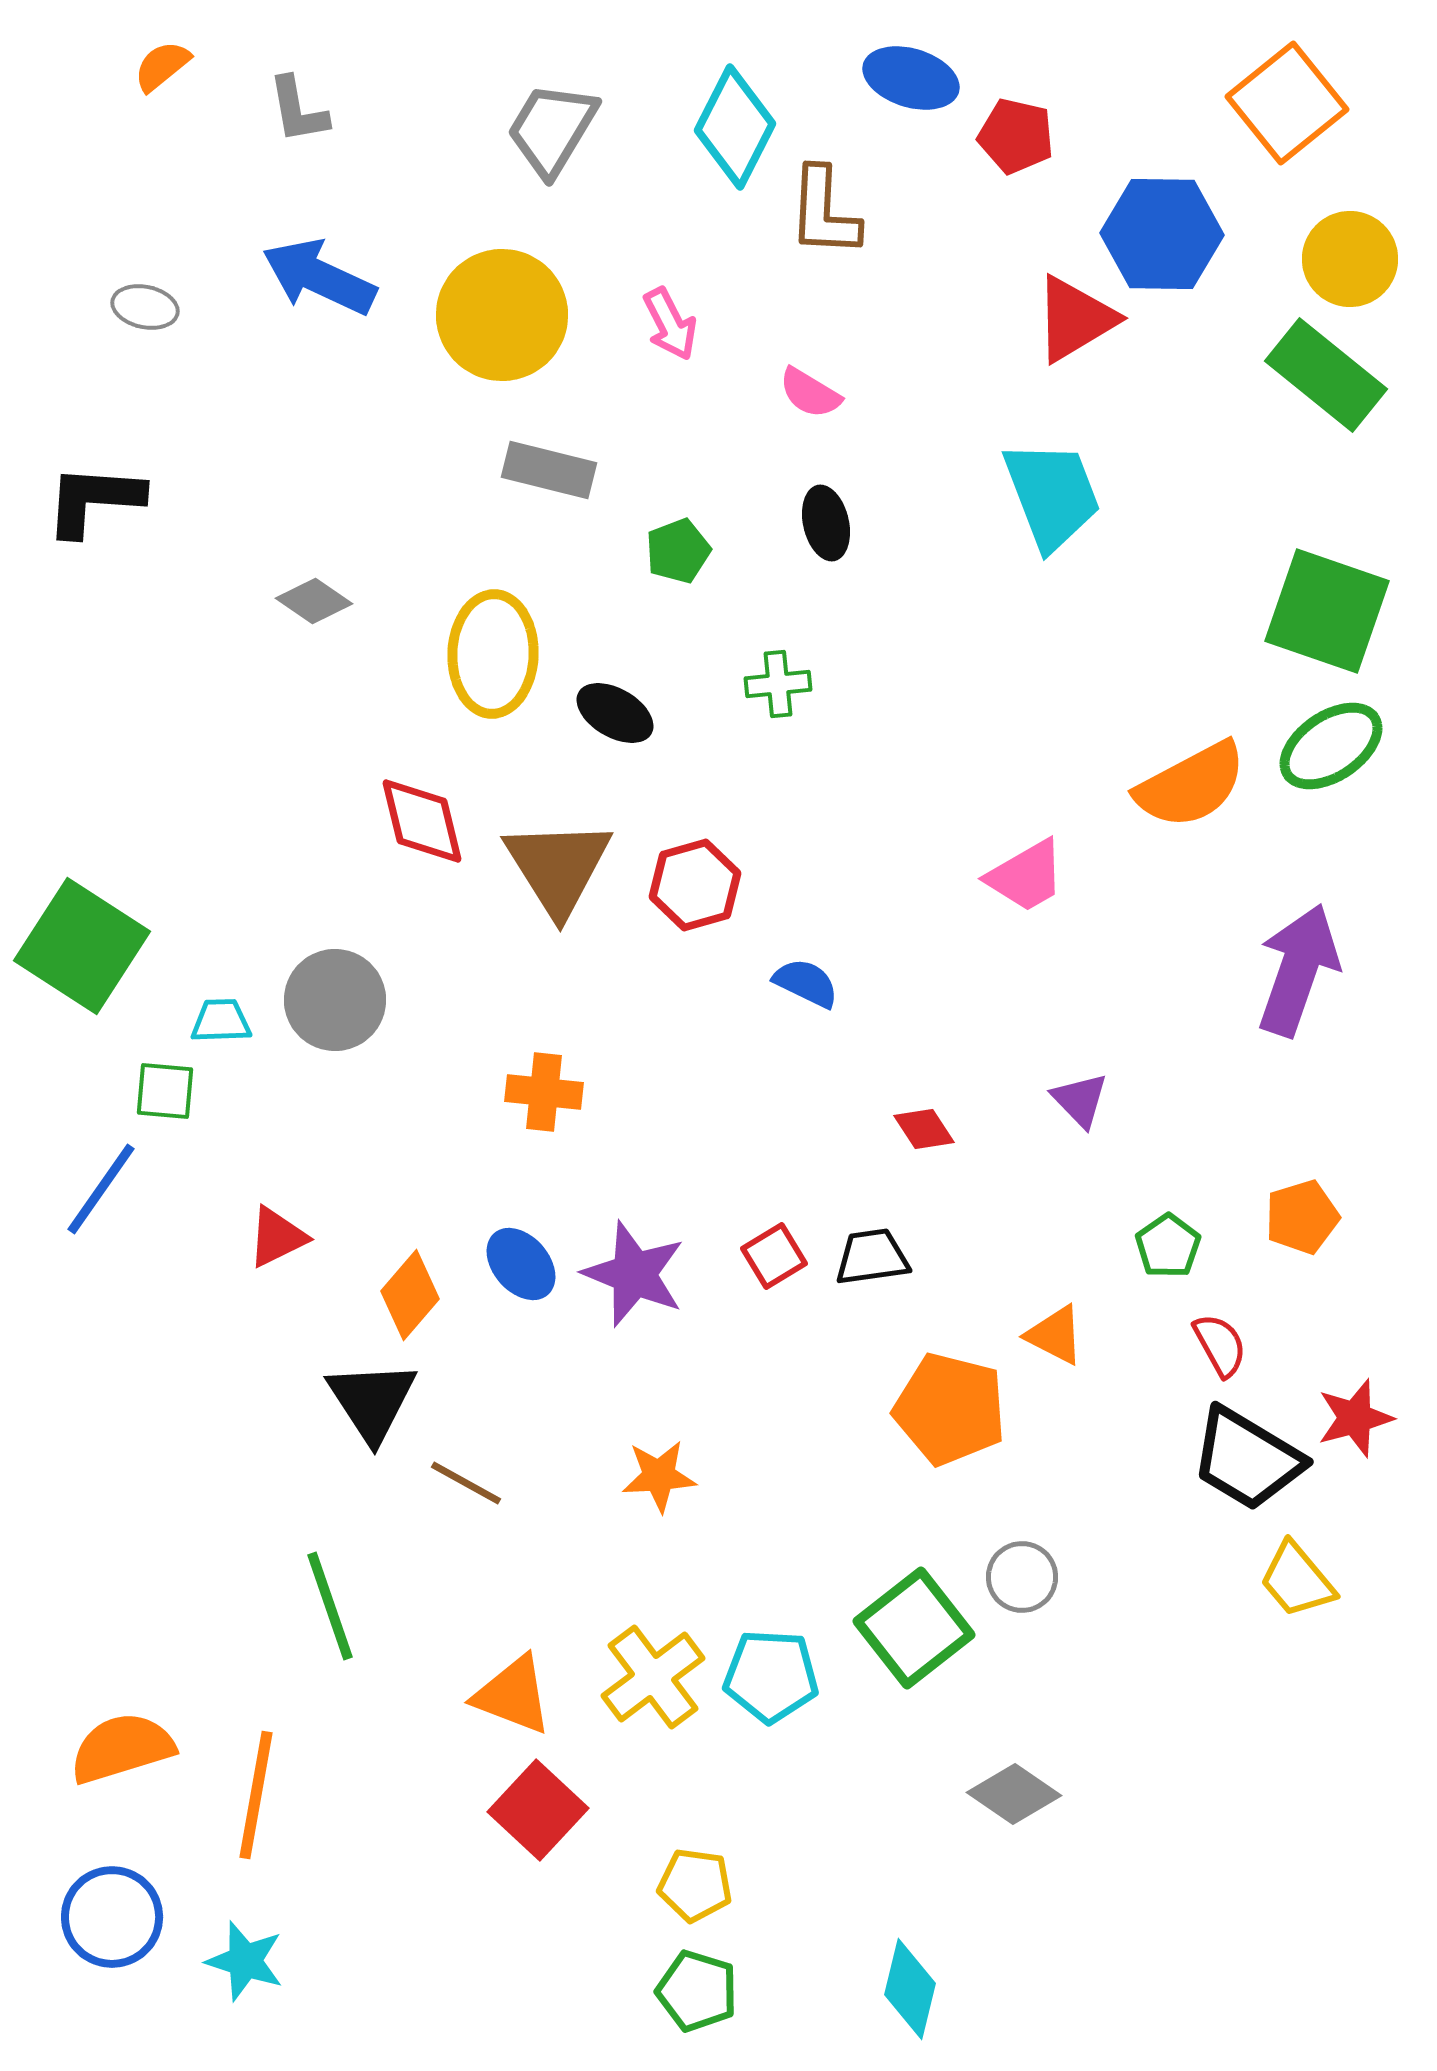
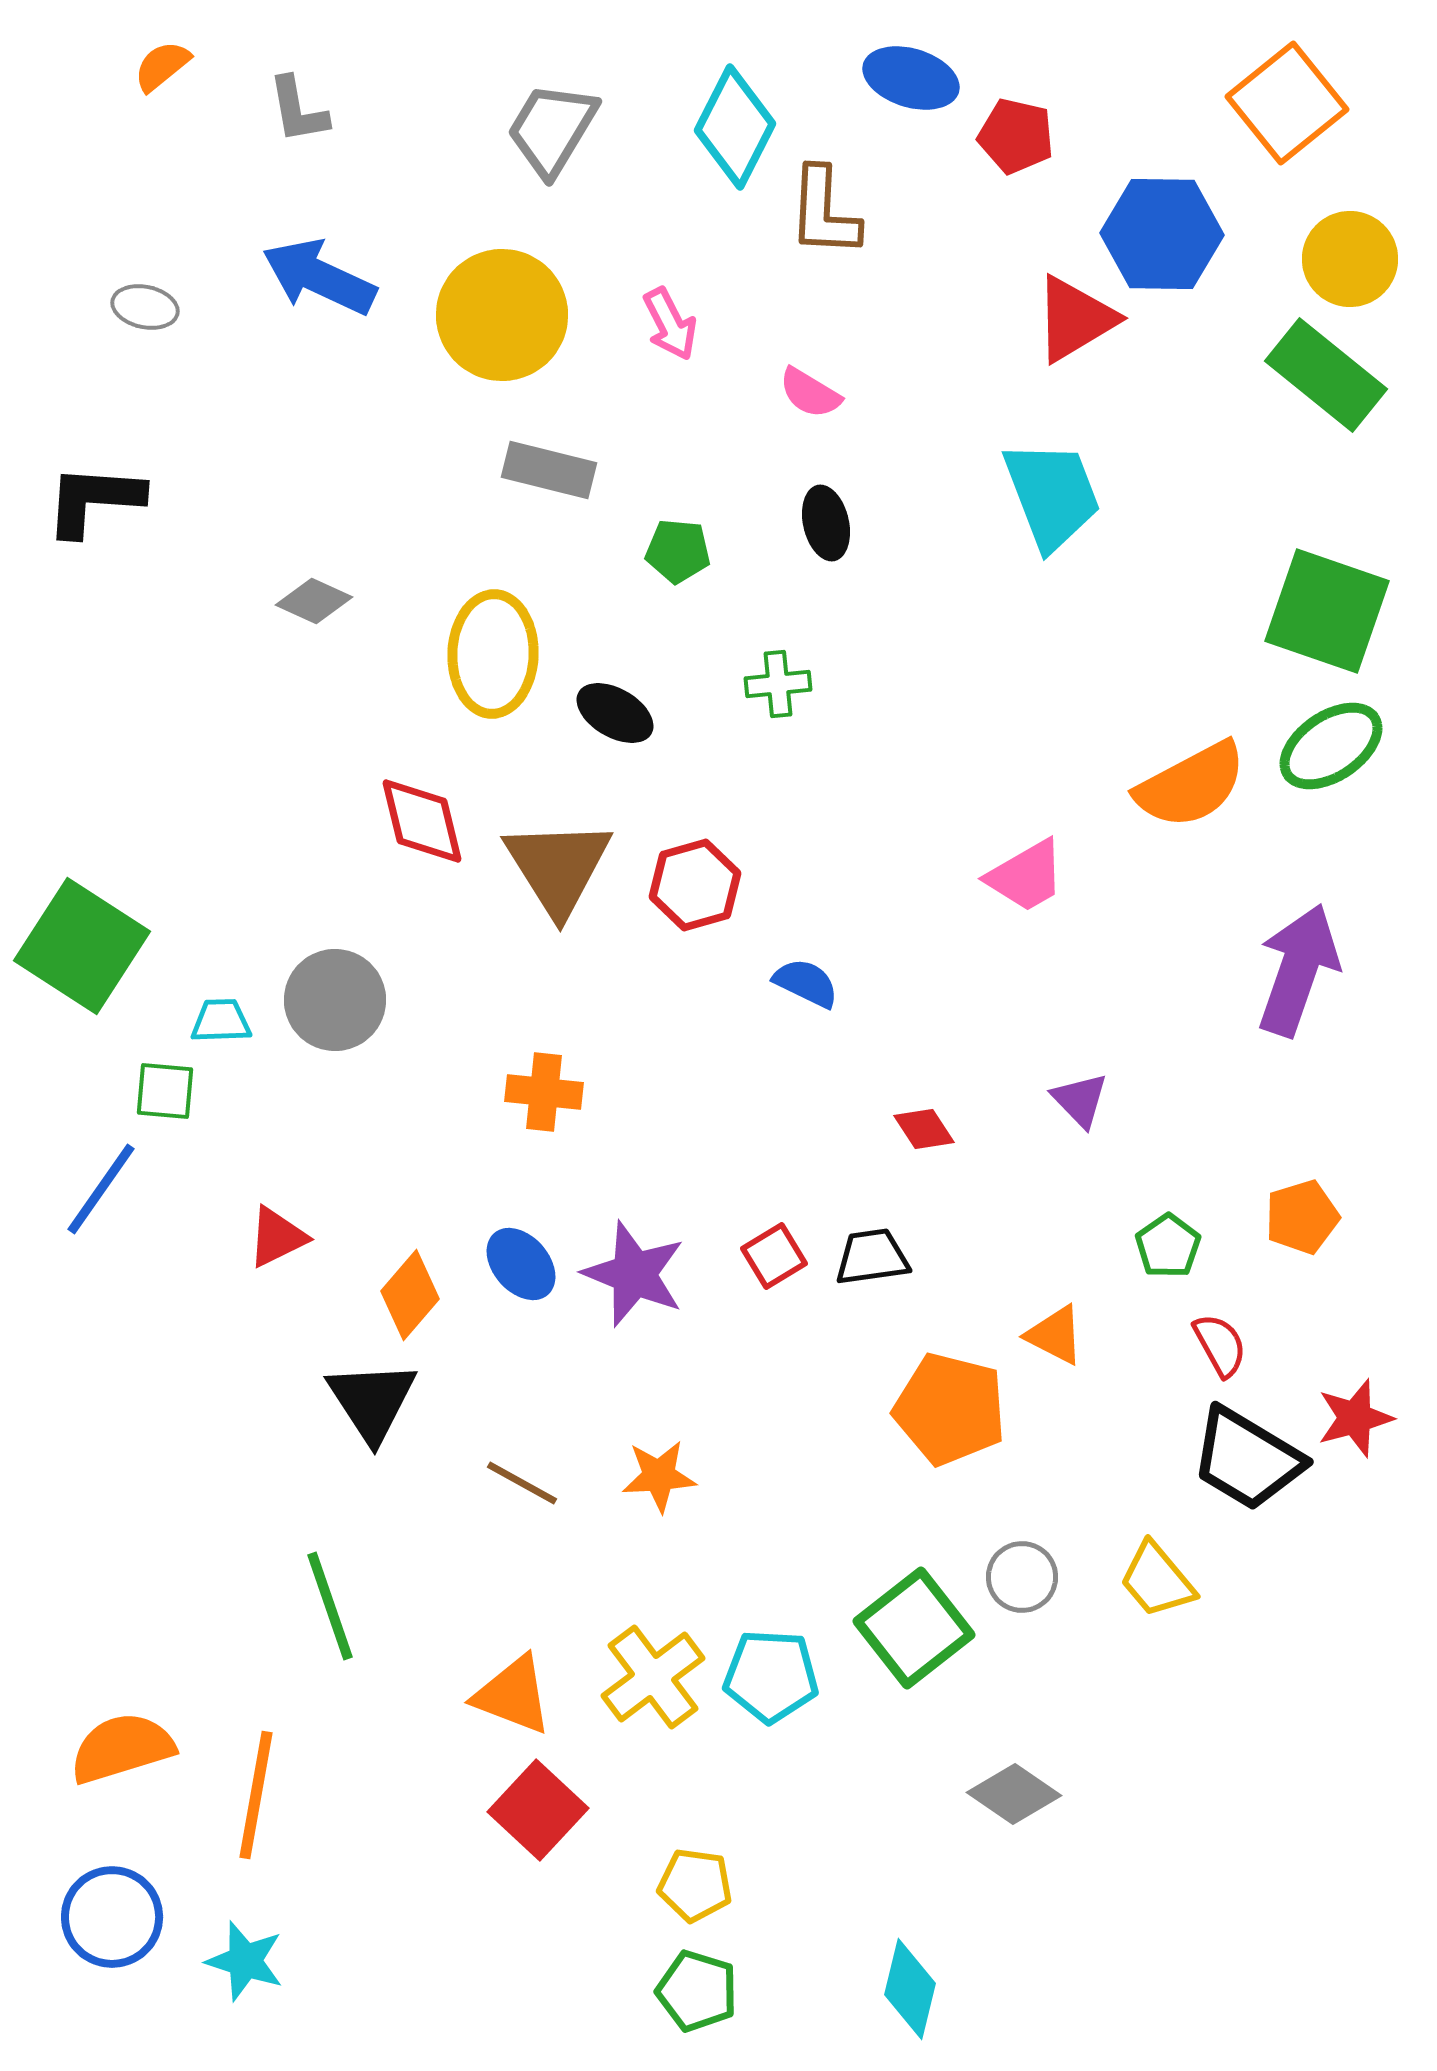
green pentagon at (678, 551): rotated 26 degrees clockwise
gray diamond at (314, 601): rotated 10 degrees counterclockwise
brown line at (466, 1483): moved 56 px right
yellow trapezoid at (1297, 1580): moved 140 px left
